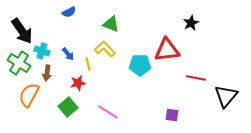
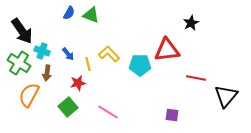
blue semicircle: moved 1 px down; rotated 32 degrees counterclockwise
green triangle: moved 20 px left, 9 px up
yellow L-shape: moved 4 px right, 5 px down
